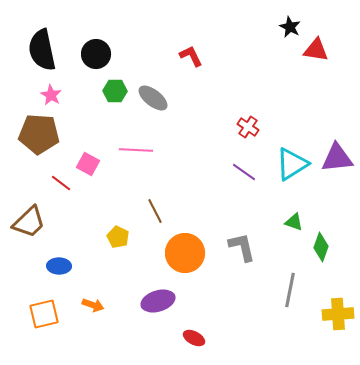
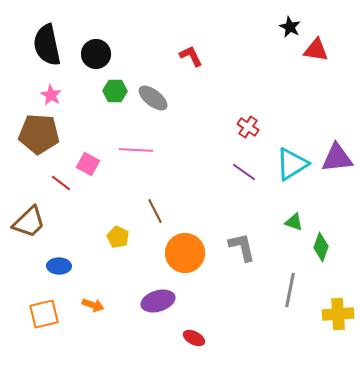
black semicircle: moved 5 px right, 5 px up
